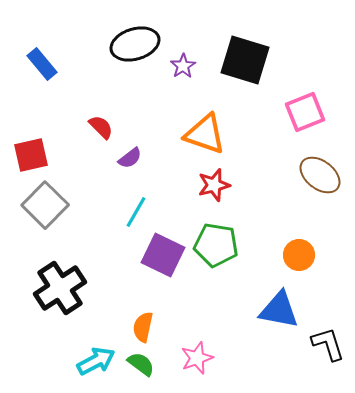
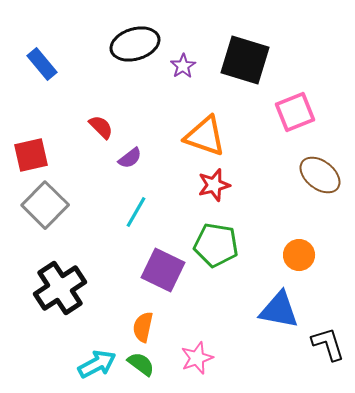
pink square: moved 10 px left
orange triangle: moved 2 px down
purple square: moved 15 px down
cyan arrow: moved 1 px right, 3 px down
